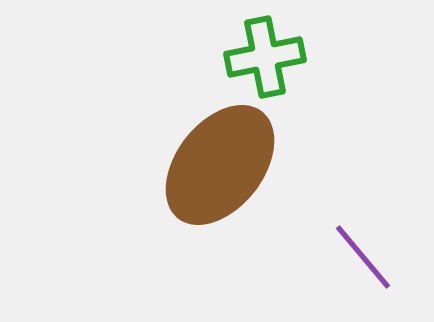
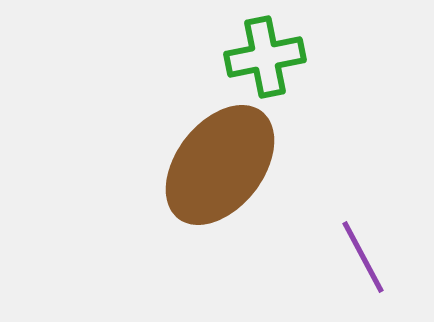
purple line: rotated 12 degrees clockwise
